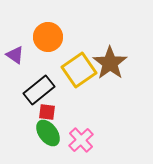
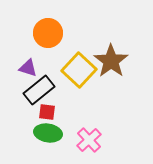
orange circle: moved 4 px up
purple triangle: moved 13 px right, 13 px down; rotated 18 degrees counterclockwise
brown star: moved 1 px right, 2 px up
yellow square: rotated 12 degrees counterclockwise
green ellipse: rotated 44 degrees counterclockwise
pink cross: moved 8 px right
